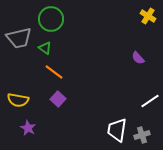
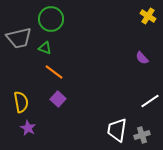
green triangle: rotated 16 degrees counterclockwise
purple semicircle: moved 4 px right
yellow semicircle: moved 3 px right, 2 px down; rotated 110 degrees counterclockwise
